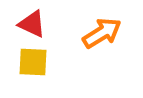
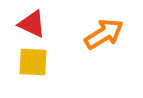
orange arrow: moved 2 px right, 1 px down
